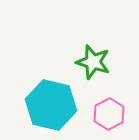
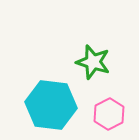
cyan hexagon: rotated 6 degrees counterclockwise
